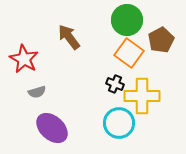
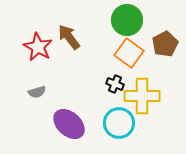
brown pentagon: moved 4 px right, 4 px down
red star: moved 14 px right, 12 px up
purple ellipse: moved 17 px right, 4 px up
